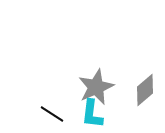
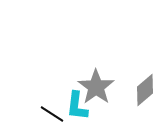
gray star: rotated 12 degrees counterclockwise
cyan L-shape: moved 15 px left, 8 px up
